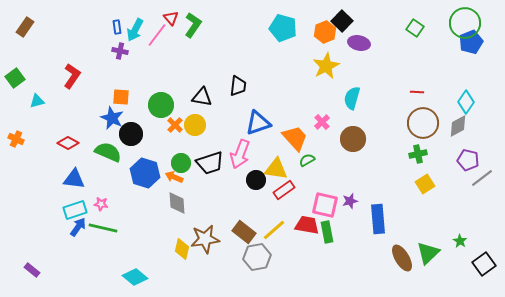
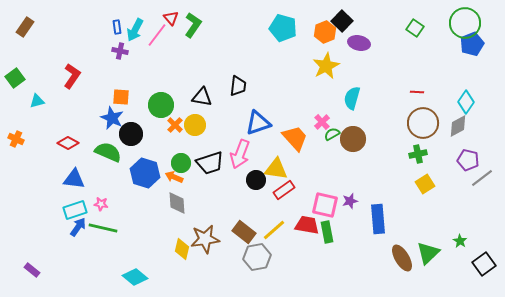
blue pentagon at (471, 42): moved 1 px right, 2 px down
green semicircle at (307, 160): moved 25 px right, 26 px up
